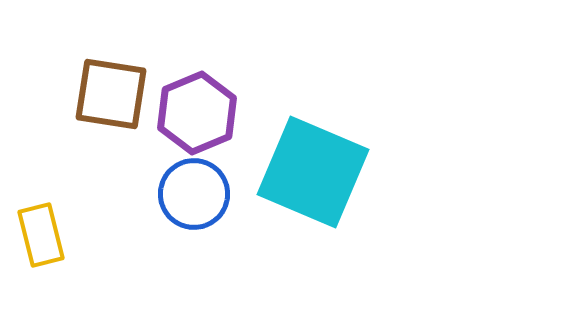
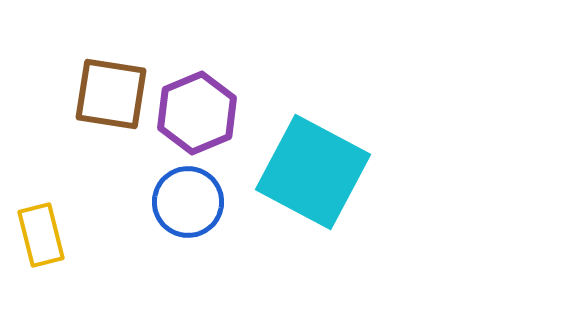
cyan square: rotated 5 degrees clockwise
blue circle: moved 6 px left, 8 px down
